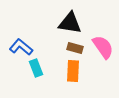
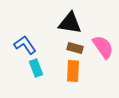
blue L-shape: moved 4 px right, 2 px up; rotated 15 degrees clockwise
